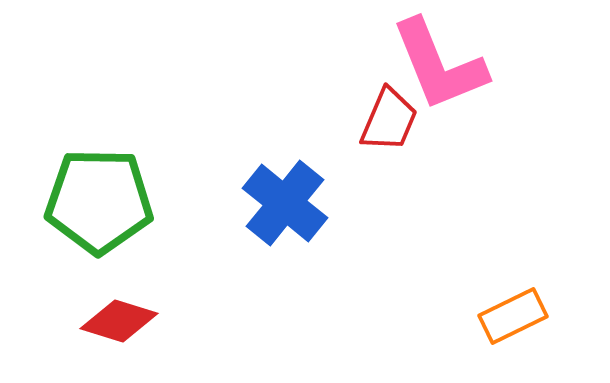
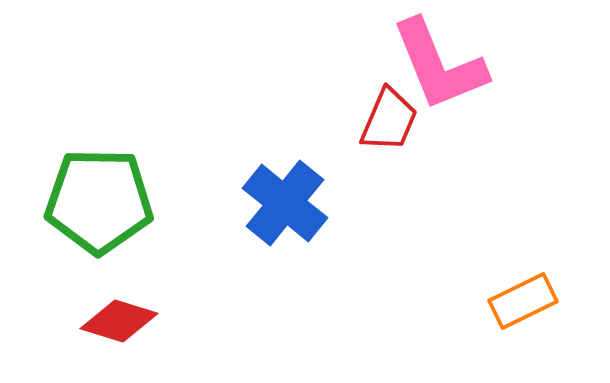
orange rectangle: moved 10 px right, 15 px up
